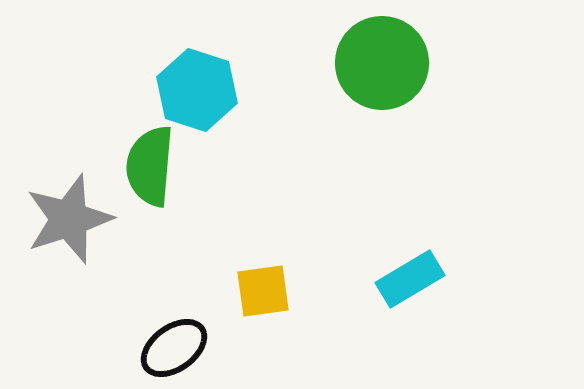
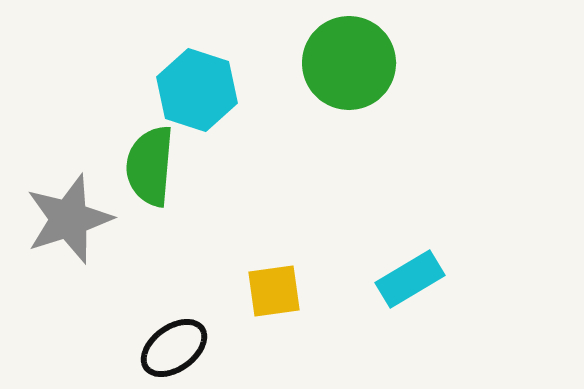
green circle: moved 33 px left
yellow square: moved 11 px right
